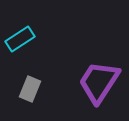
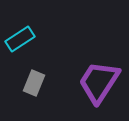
gray rectangle: moved 4 px right, 6 px up
